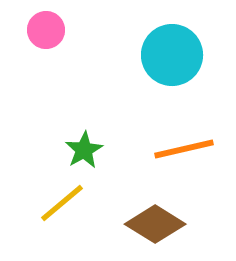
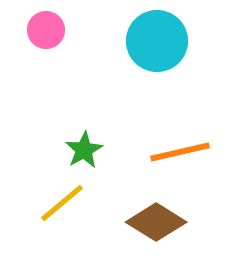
cyan circle: moved 15 px left, 14 px up
orange line: moved 4 px left, 3 px down
brown diamond: moved 1 px right, 2 px up
